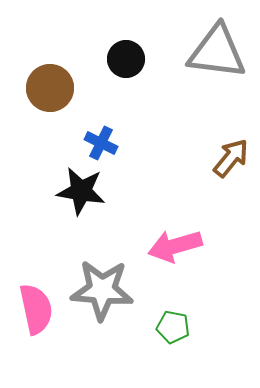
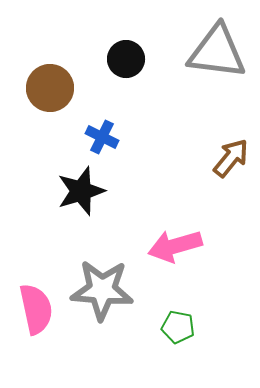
blue cross: moved 1 px right, 6 px up
black star: rotated 27 degrees counterclockwise
green pentagon: moved 5 px right
